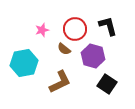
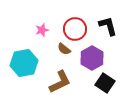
purple hexagon: moved 1 px left, 2 px down; rotated 15 degrees clockwise
black square: moved 2 px left, 1 px up
